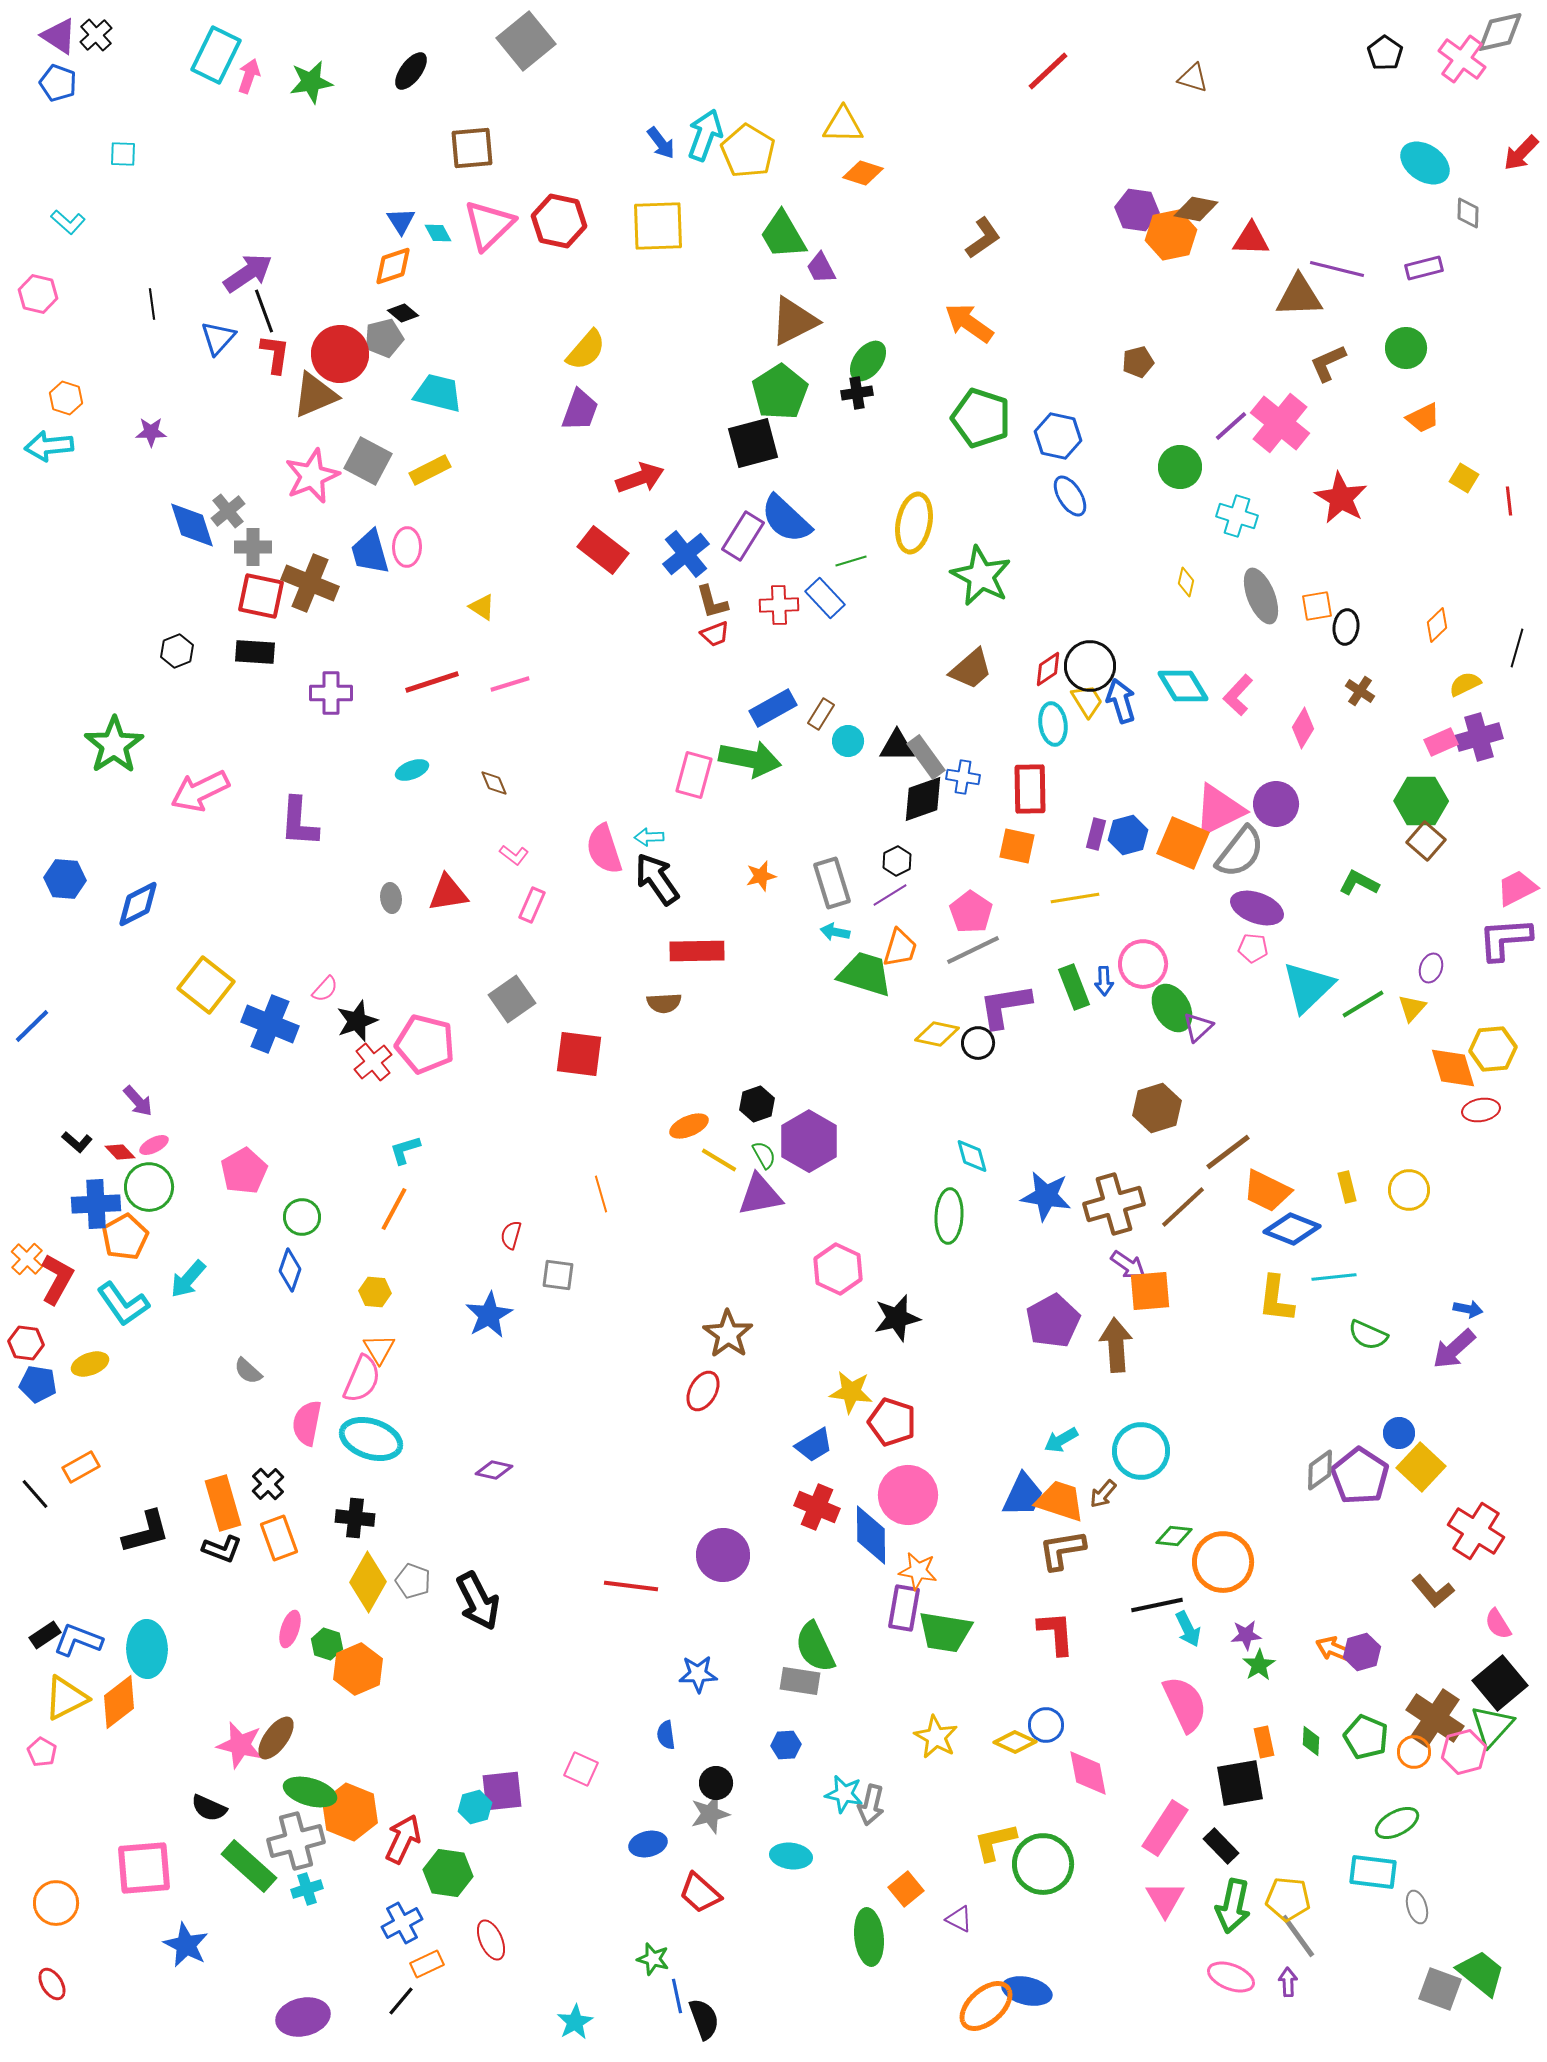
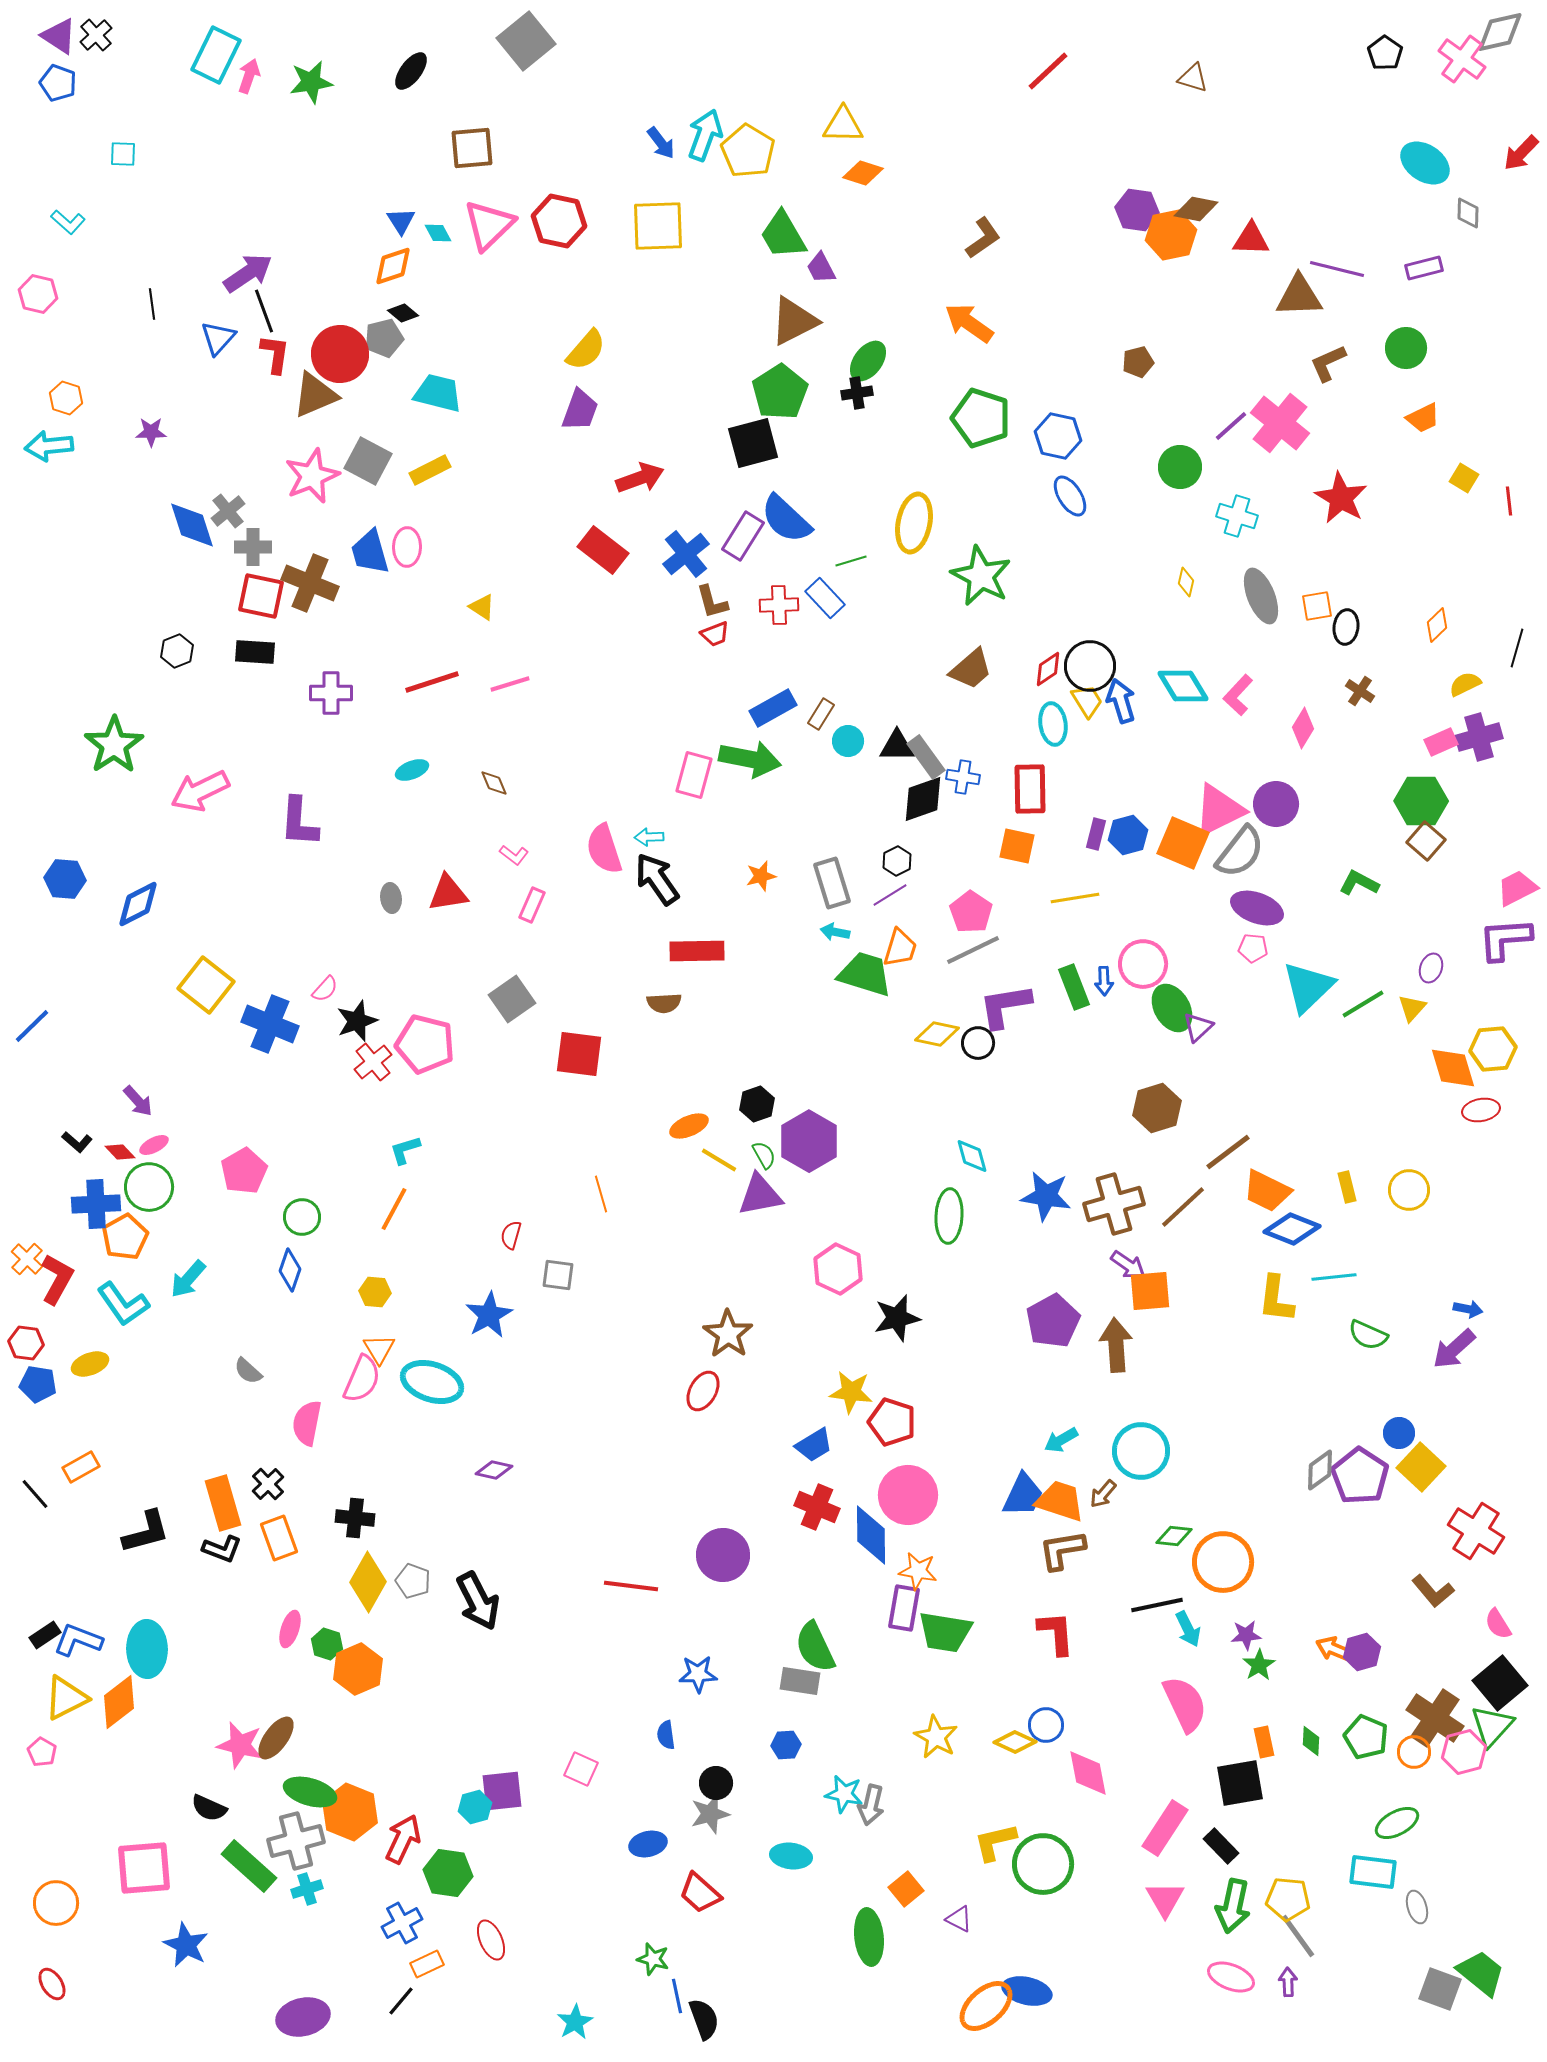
cyan ellipse at (371, 1439): moved 61 px right, 57 px up
